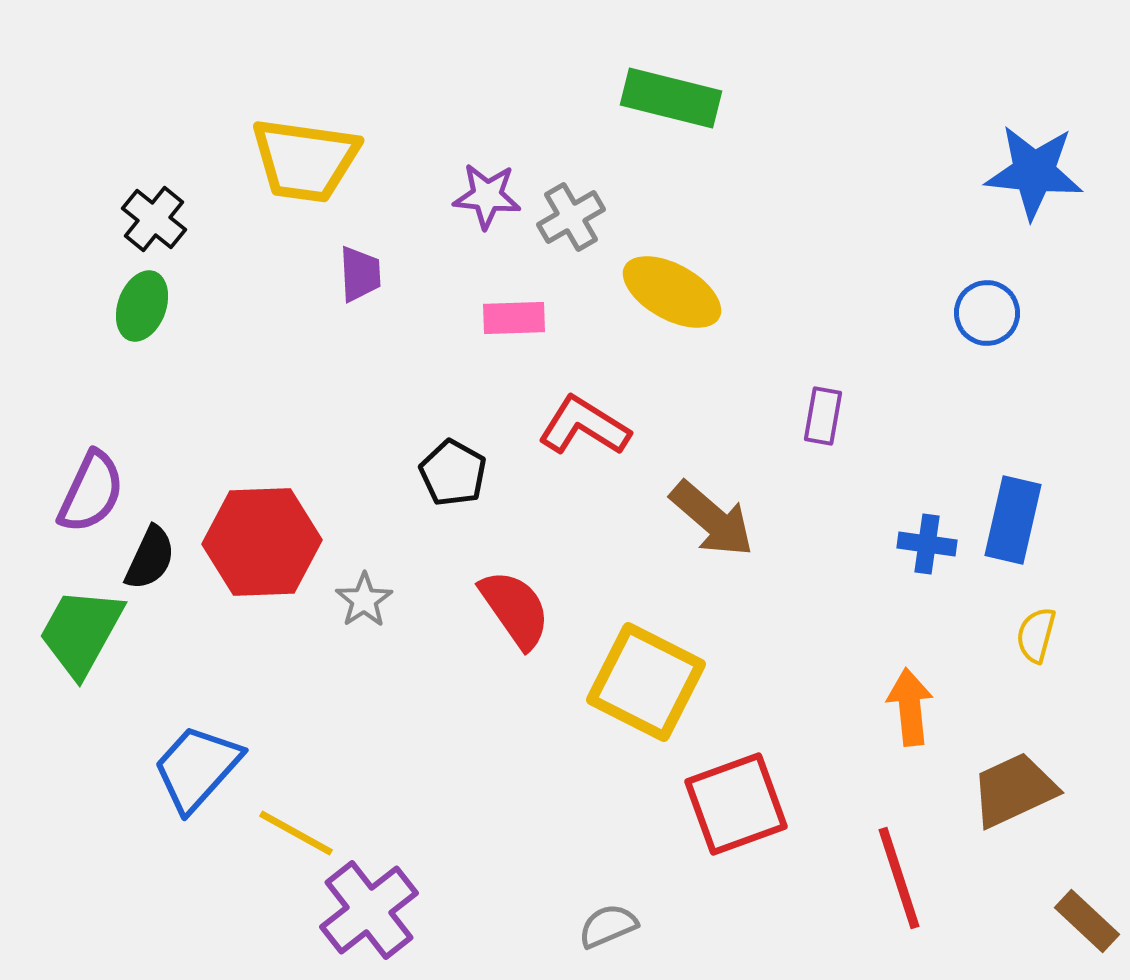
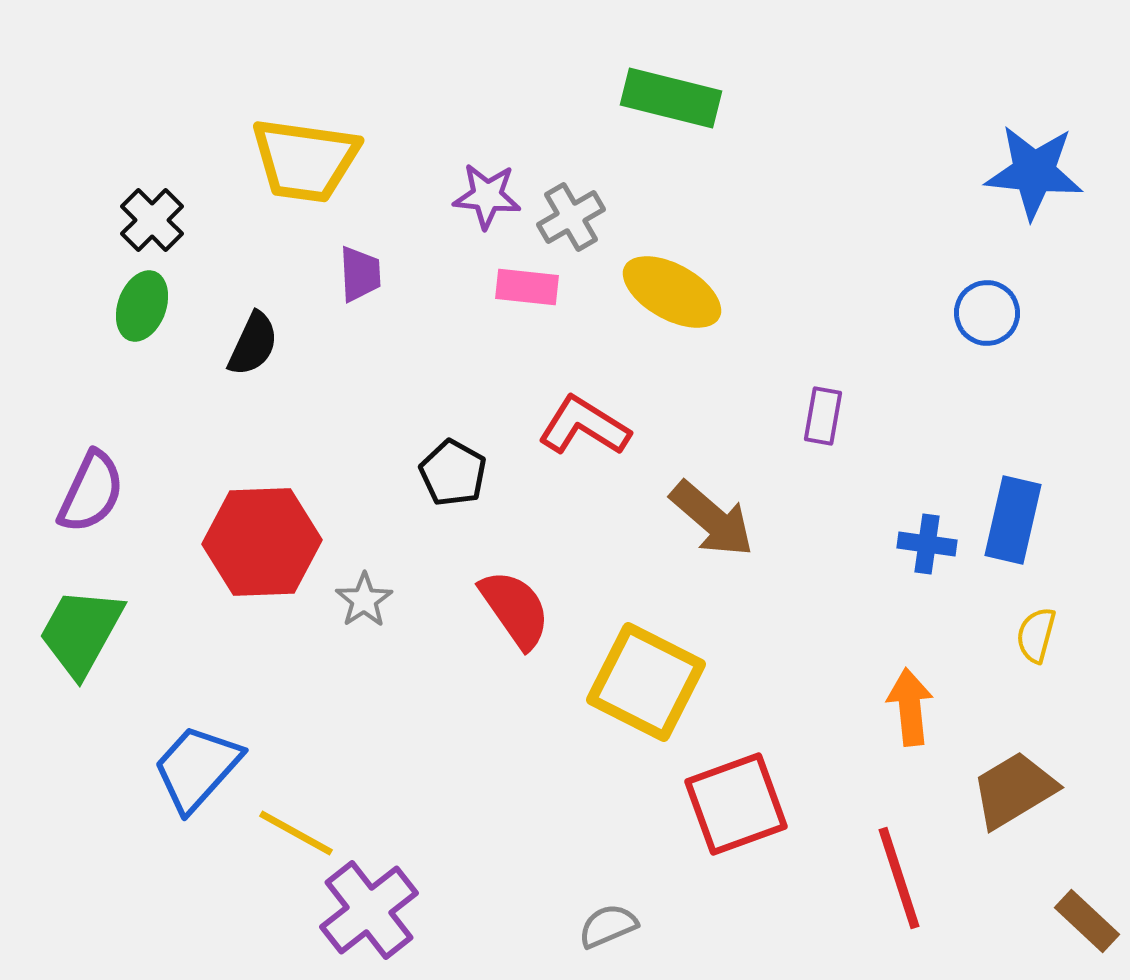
black cross: moved 2 px left, 1 px down; rotated 6 degrees clockwise
pink rectangle: moved 13 px right, 31 px up; rotated 8 degrees clockwise
black semicircle: moved 103 px right, 214 px up
brown trapezoid: rotated 6 degrees counterclockwise
